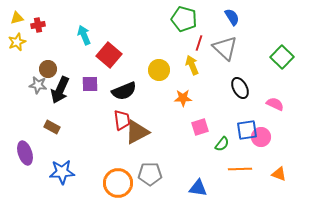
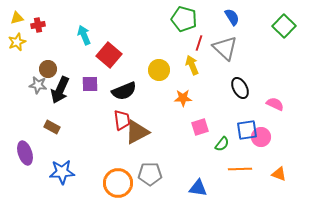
green square: moved 2 px right, 31 px up
